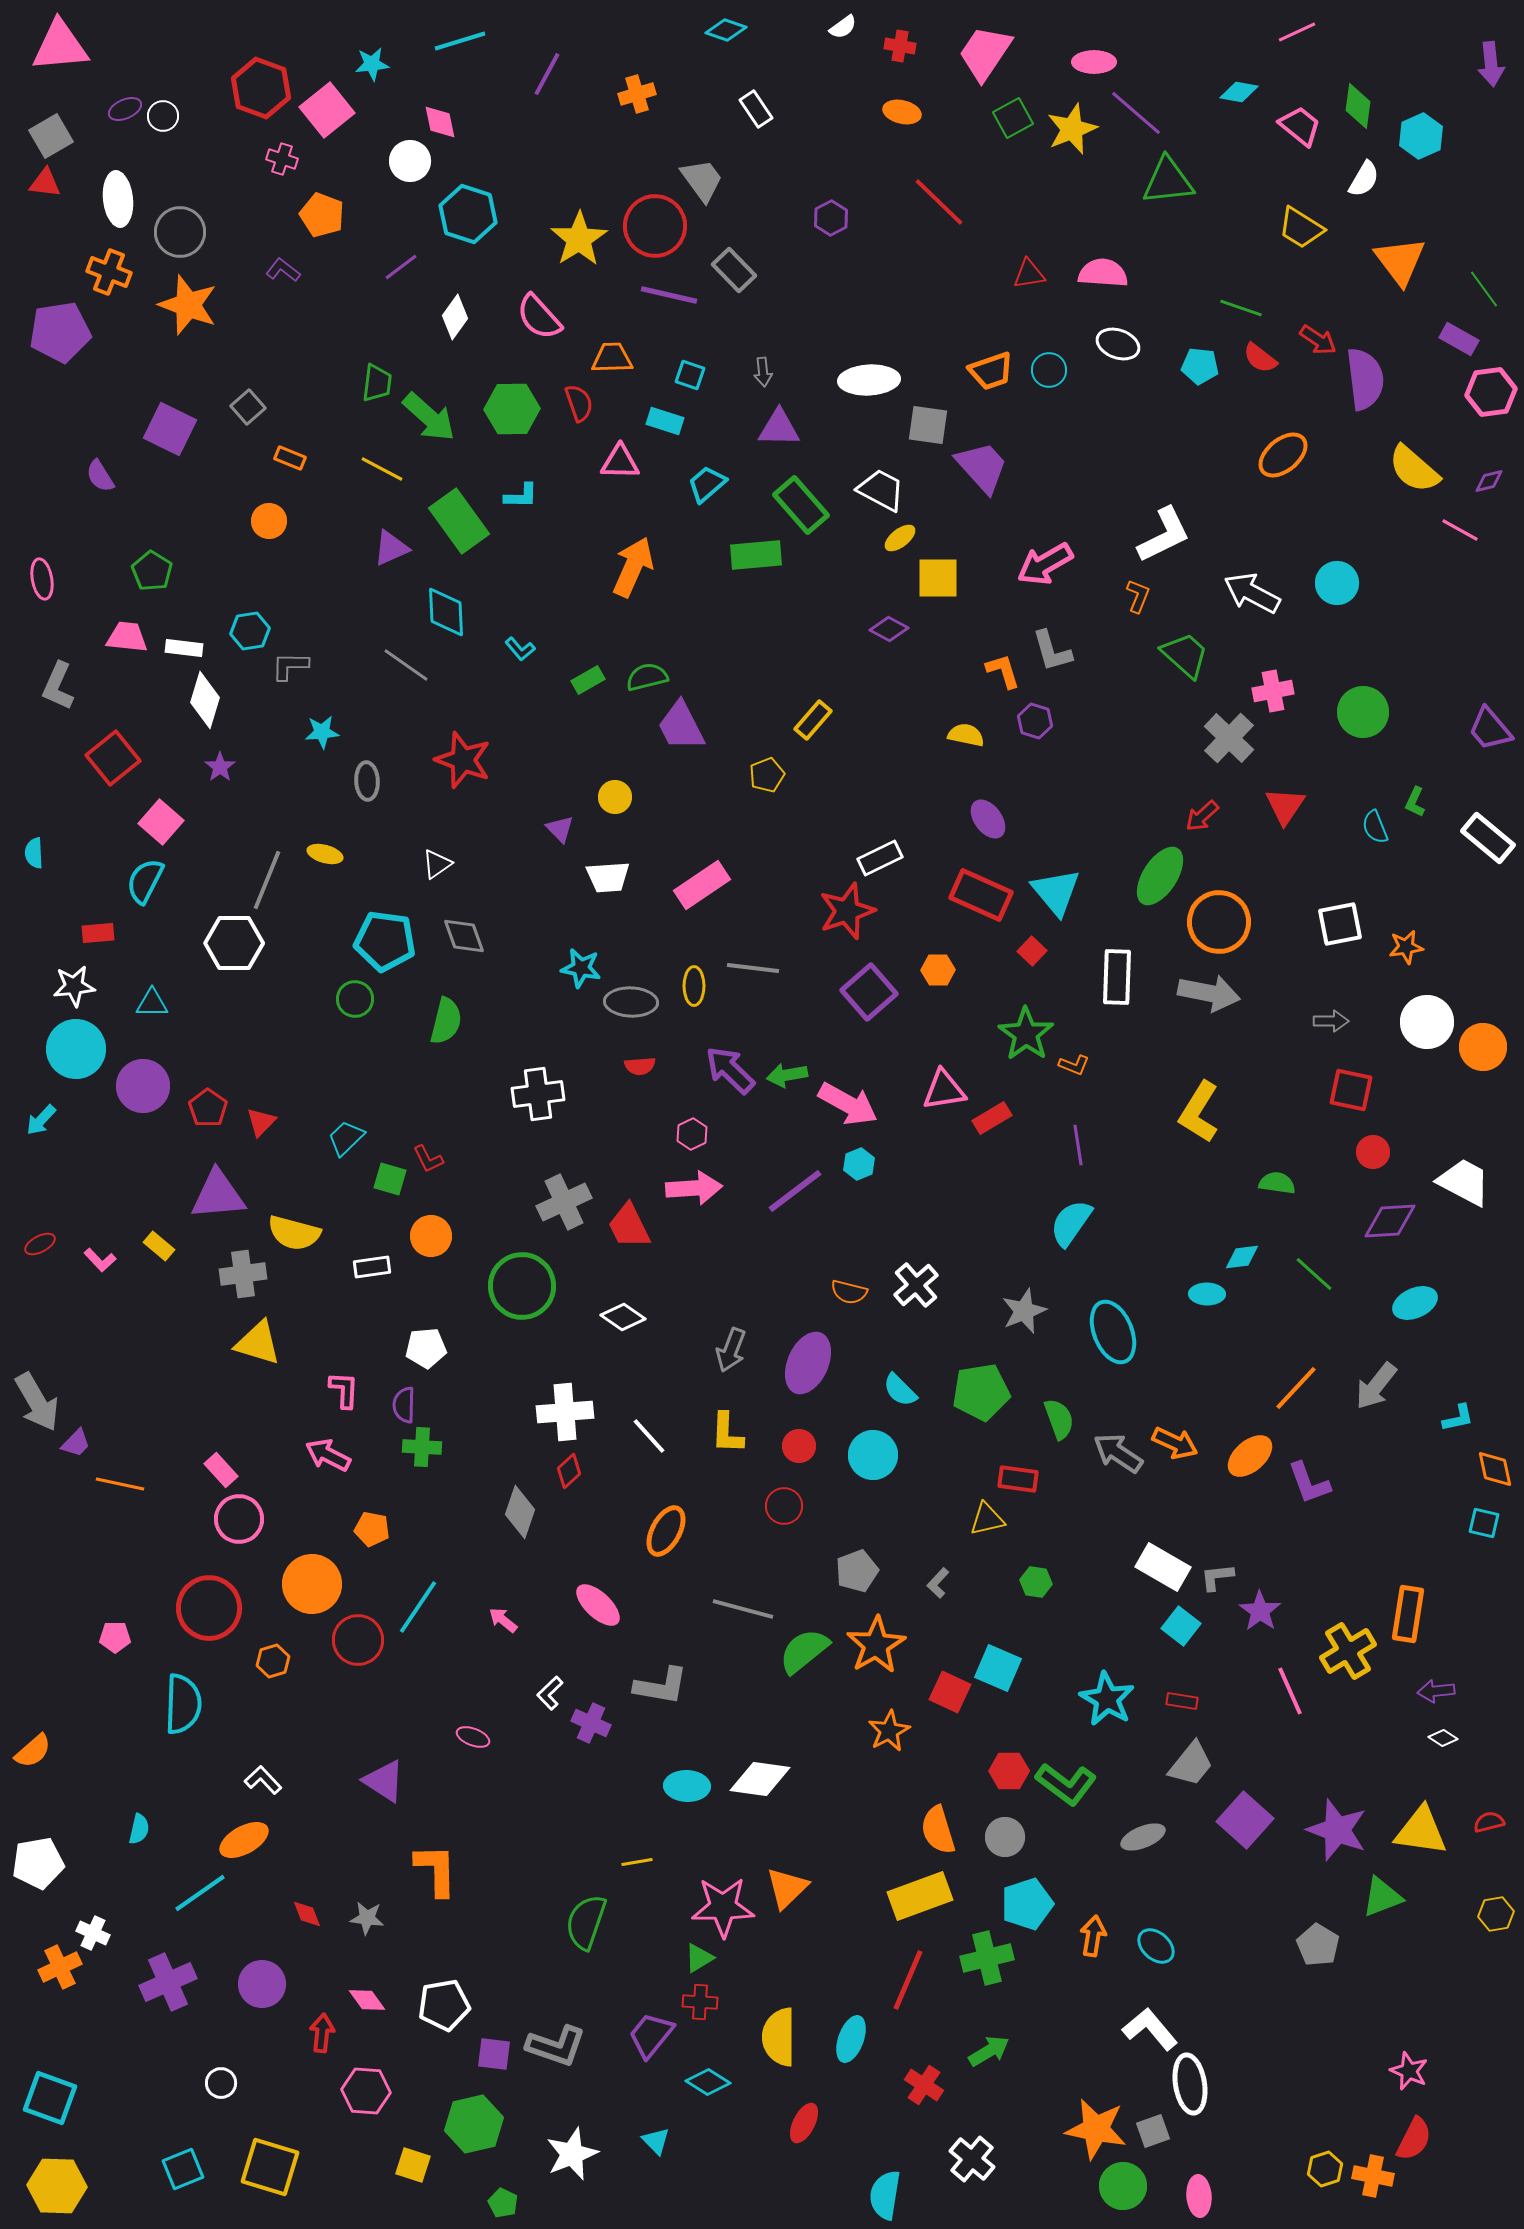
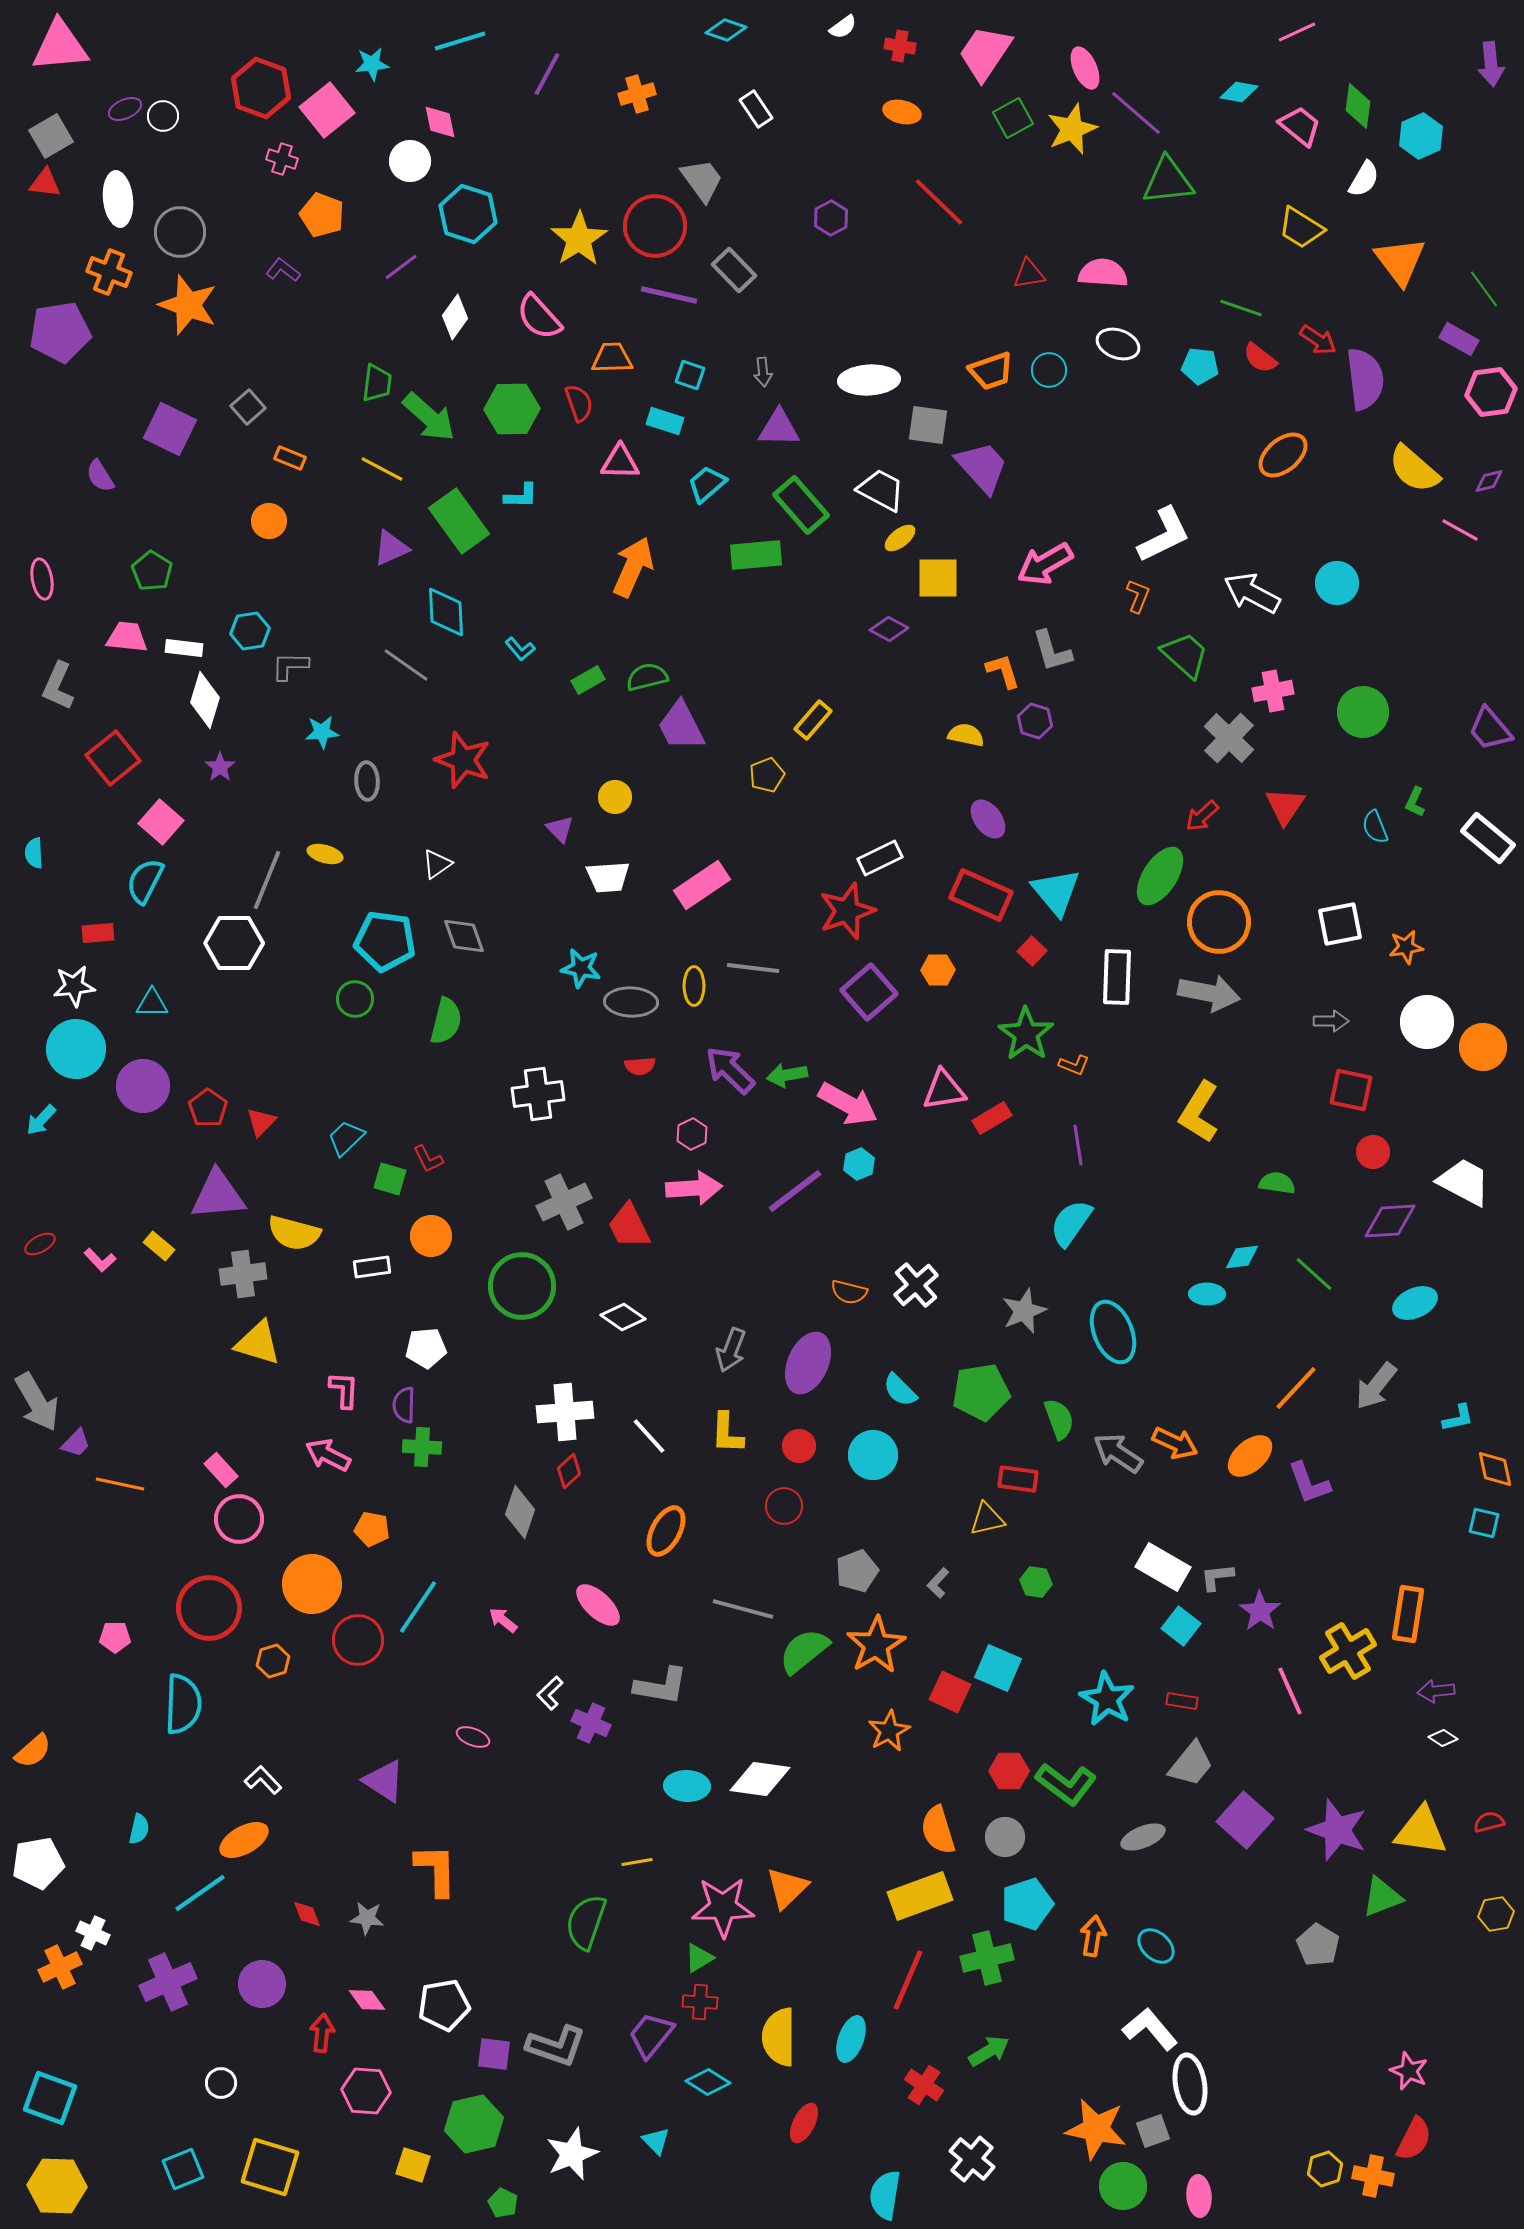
pink ellipse at (1094, 62): moved 9 px left, 6 px down; rotated 66 degrees clockwise
